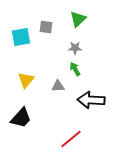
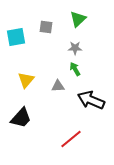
cyan square: moved 5 px left
black arrow: rotated 20 degrees clockwise
